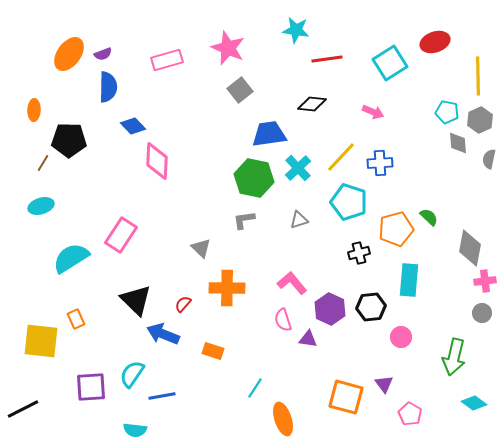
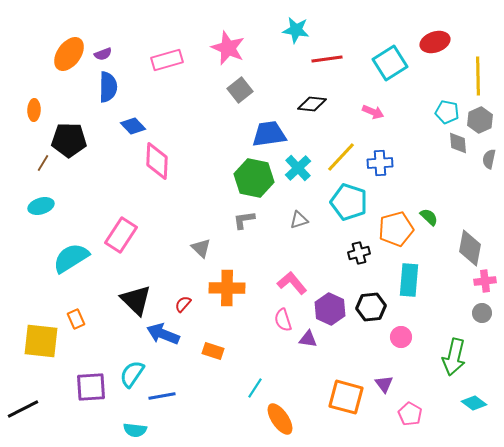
orange ellipse at (283, 419): moved 3 px left; rotated 16 degrees counterclockwise
